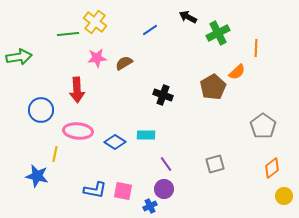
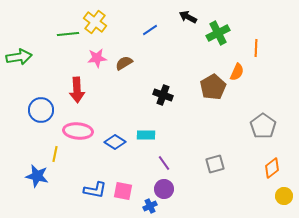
orange semicircle: rotated 24 degrees counterclockwise
purple line: moved 2 px left, 1 px up
